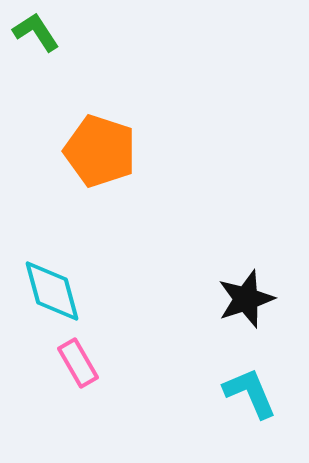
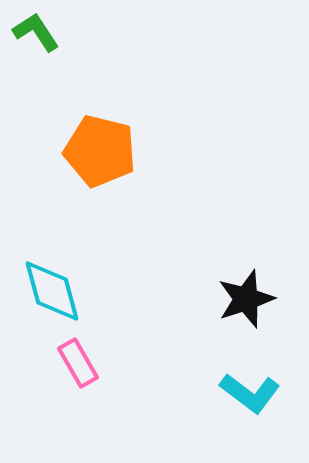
orange pentagon: rotated 4 degrees counterclockwise
cyan L-shape: rotated 150 degrees clockwise
